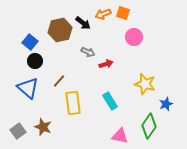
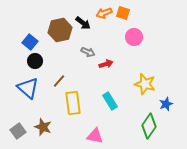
orange arrow: moved 1 px right, 1 px up
pink triangle: moved 25 px left
